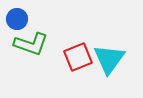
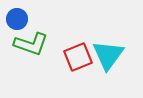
cyan triangle: moved 1 px left, 4 px up
